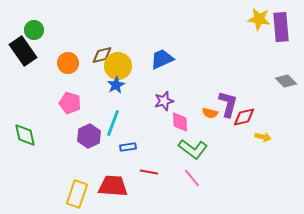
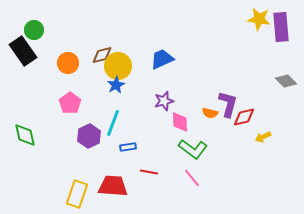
pink pentagon: rotated 20 degrees clockwise
yellow arrow: rotated 140 degrees clockwise
